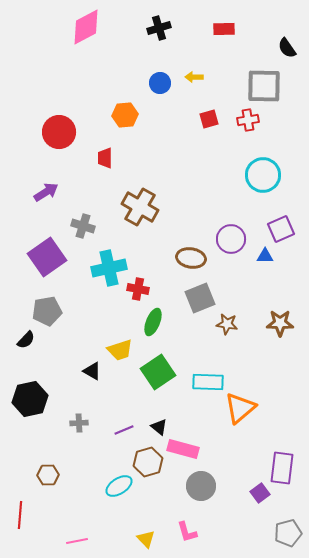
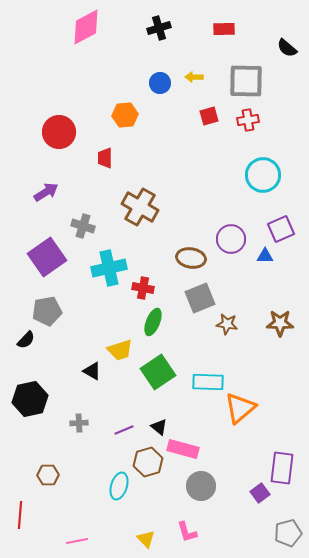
black semicircle at (287, 48): rotated 15 degrees counterclockwise
gray square at (264, 86): moved 18 px left, 5 px up
red square at (209, 119): moved 3 px up
red cross at (138, 289): moved 5 px right, 1 px up
cyan ellipse at (119, 486): rotated 40 degrees counterclockwise
